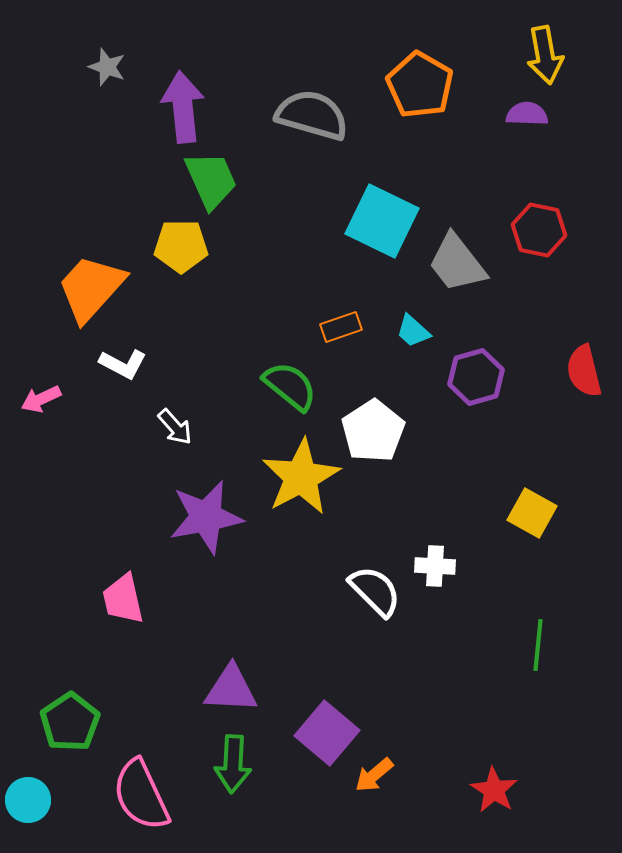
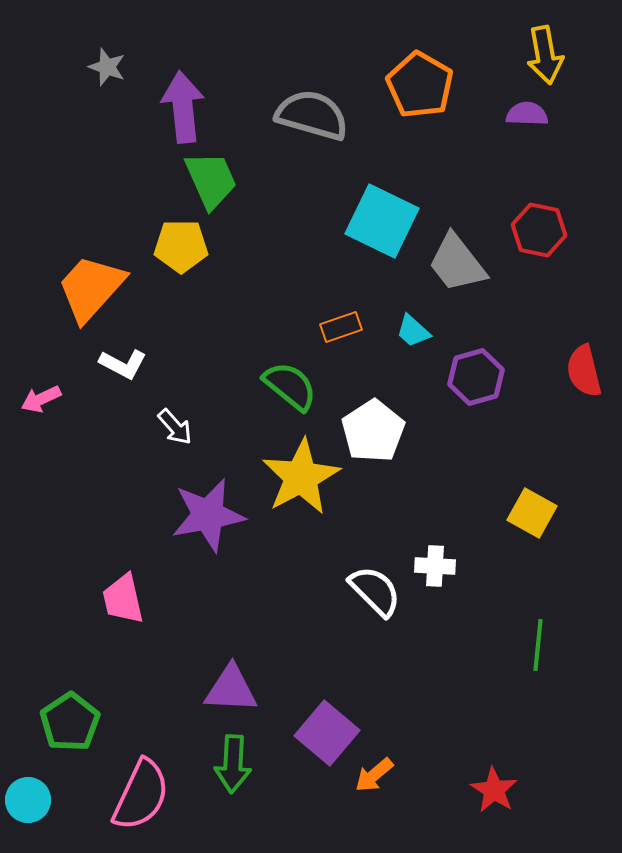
purple star: moved 2 px right, 2 px up
pink semicircle: rotated 130 degrees counterclockwise
